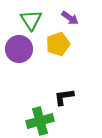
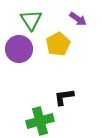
purple arrow: moved 8 px right, 1 px down
yellow pentagon: rotated 10 degrees counterclockwise
